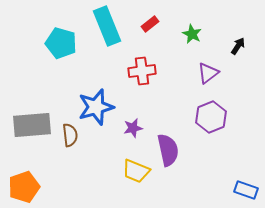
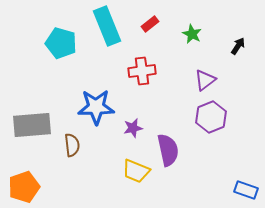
purple triangle: moved 3 px left, 7 px down
blue star: rotated 15 degrees clockwise
brown semicircle: moved 2 px right, 10 px down
